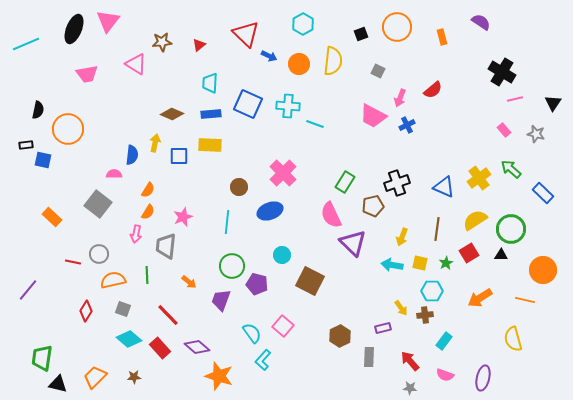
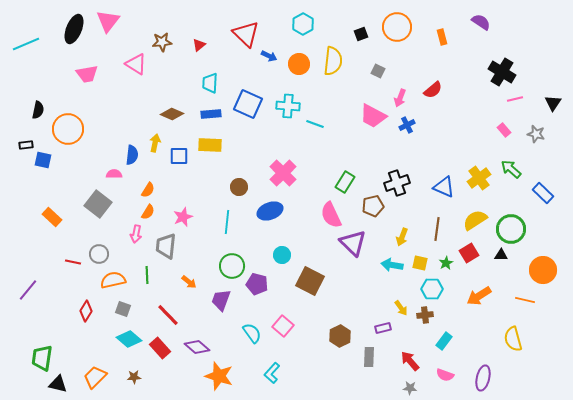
cyan hexagon at (432, 291): moved 2 px up
orange arrow at (480, 298): moved 1 px left, 2 px up
cyan L-shape at (263, 360): moved 9 px right, 13 px down
